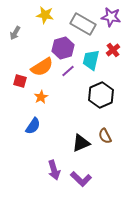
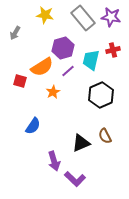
gray rectangle: moved 6 px up; rotated 20 degrees clockwise
red cross: rotated 24 degrees clockwise
orange star: moved 12 px right, 5 px up
purple arrow: moved 9 px up
purple L-shape: moved 6 px left
